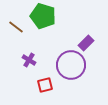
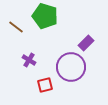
green pentagon: moved 2 px right
purple circle: moved 2 px down
